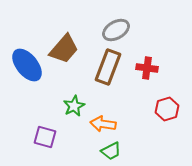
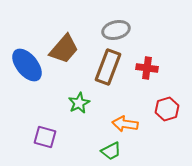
gray ellipse: rotated 16 degrees clockwise
green star: moved 5 px right, 3 px up
orange arrow: moved 22 px right
